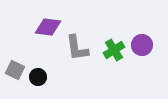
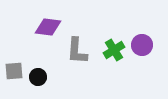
gray L-shape: moved 3 px down; rotated 12 degrees clockwise
gray square: moved 1 px left, 1 px down; rotated 30 degrees counterclockwise
